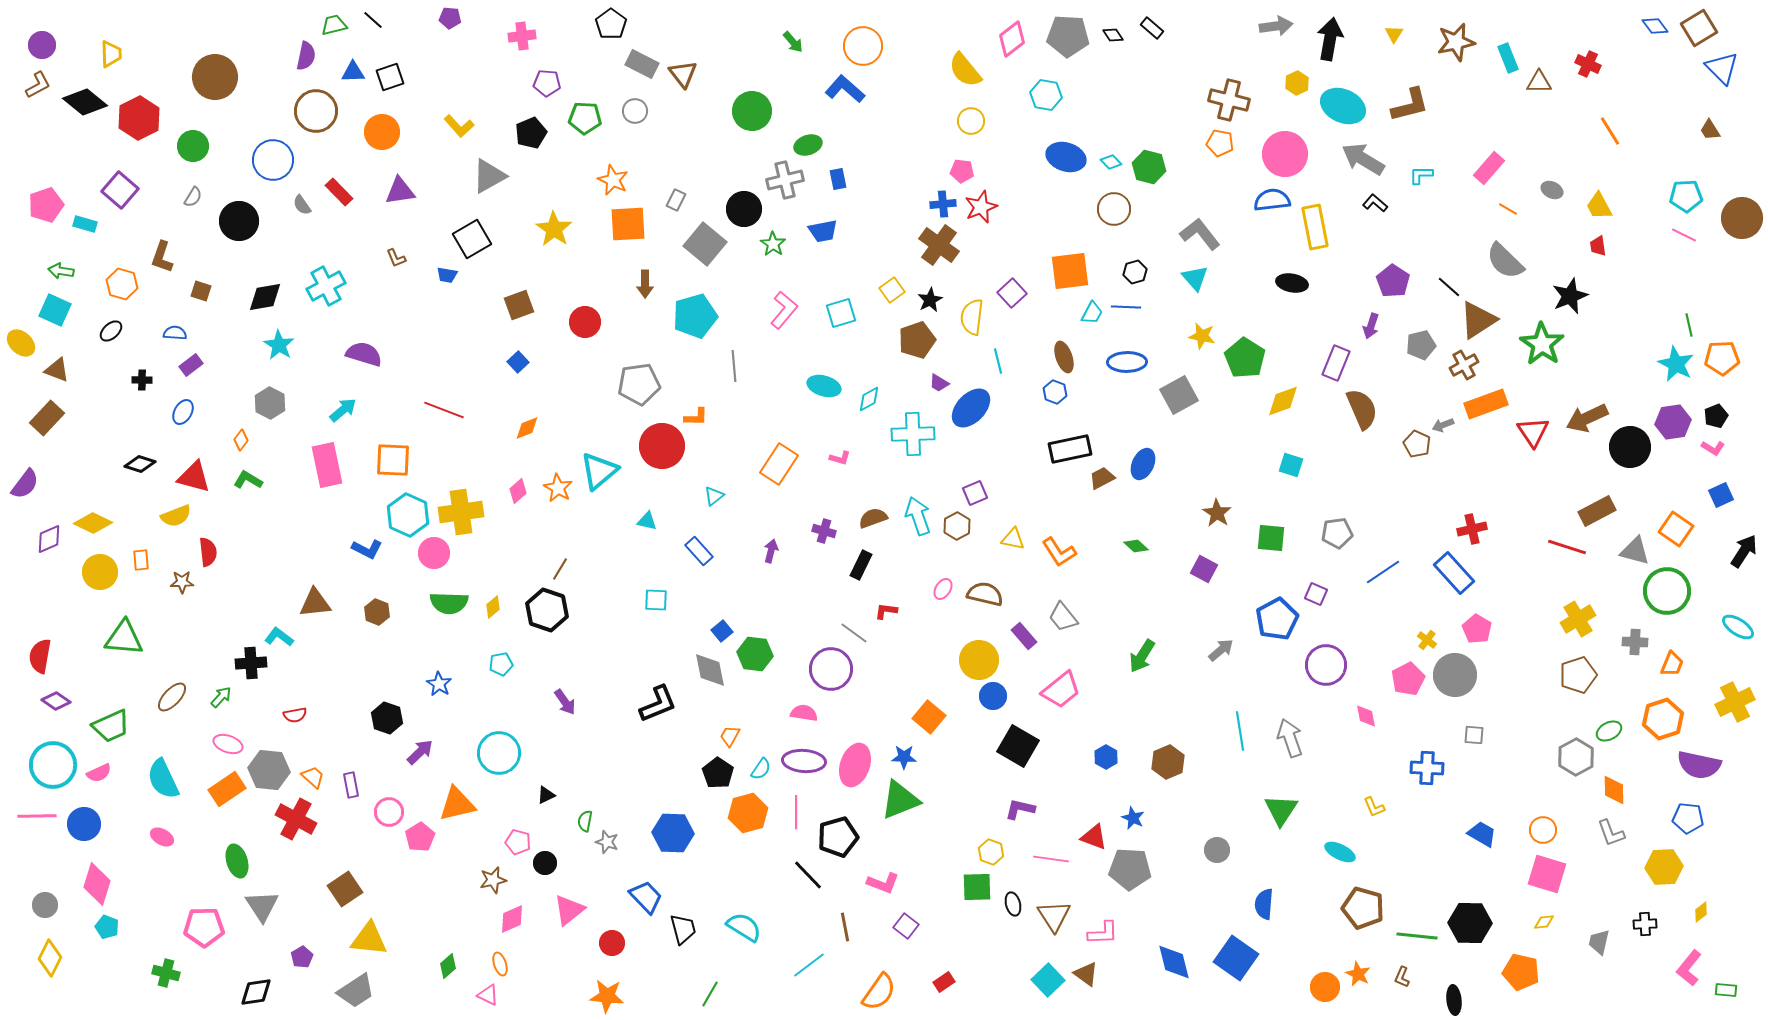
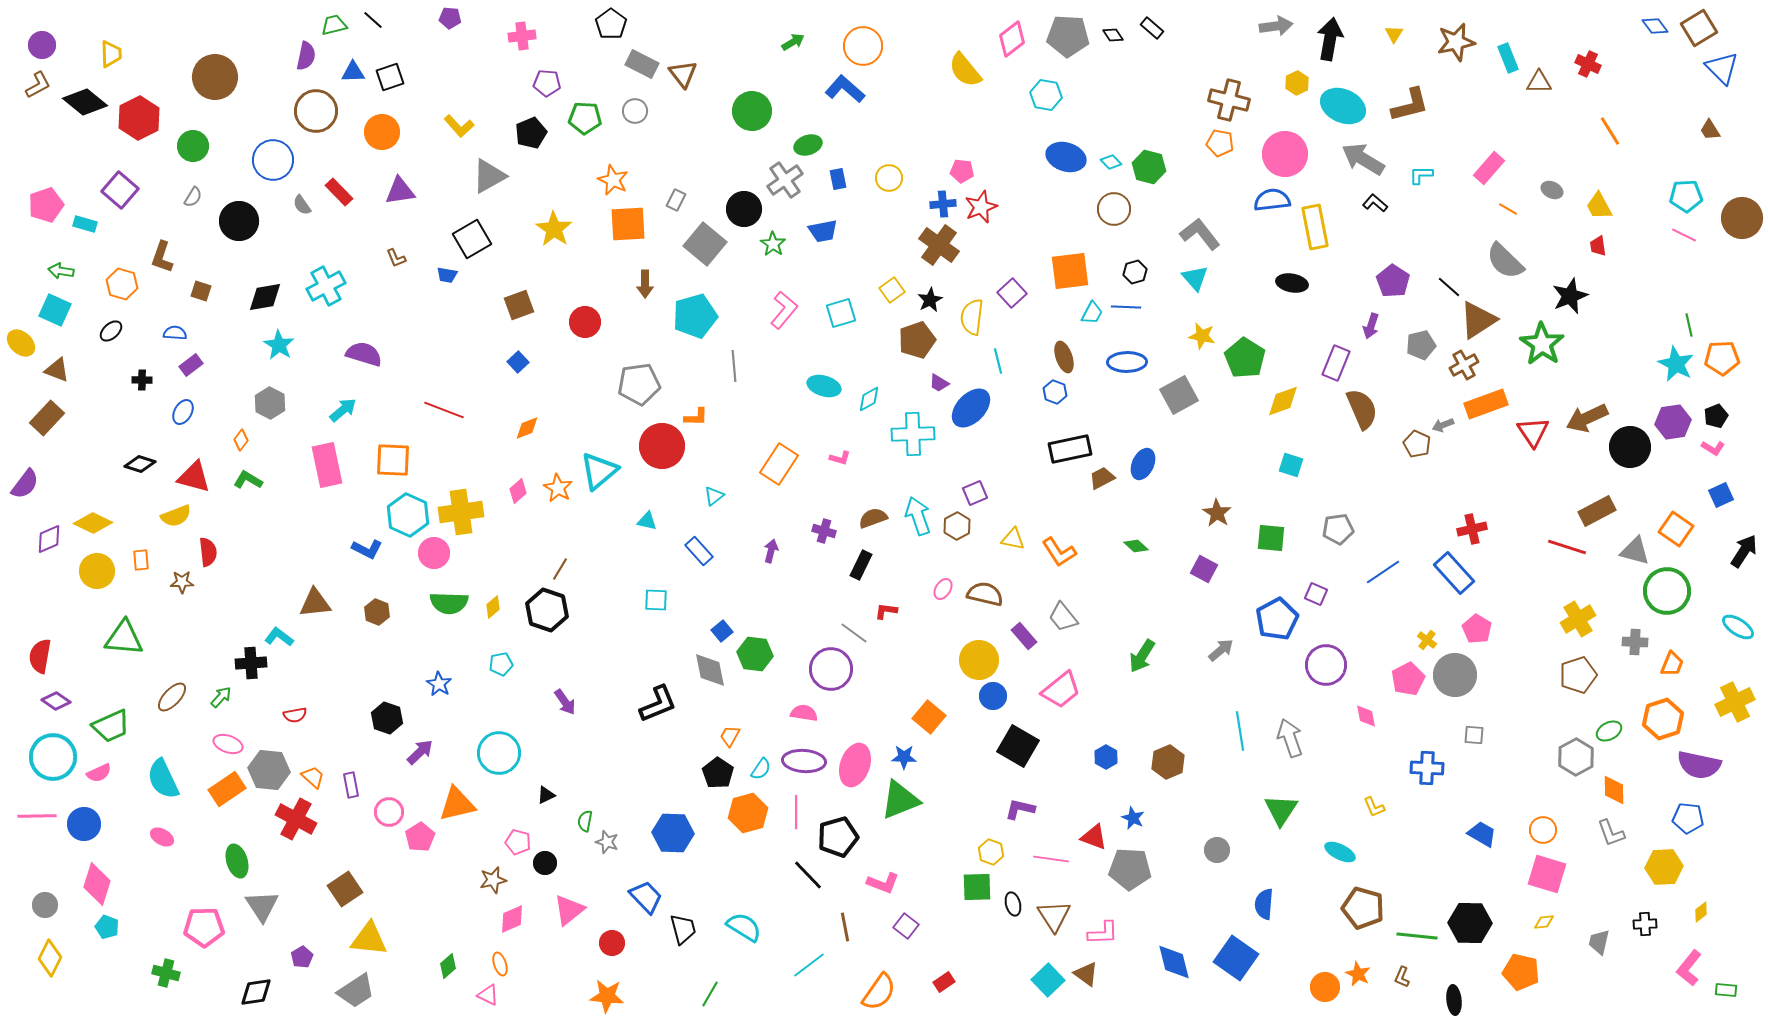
green arrow at (793, 42): rotated 80 degrees counterclockwise
yellow circle at (971, 121): moved 82 px left, 57 px down
gray cross at (785, 180): rotated 21 degrees counterclockwise
gray pentagon at (1337, 533): moved 1 px right, 4 px up
yellow circle at (100, 572): moved 3 px left, 1 px up
cyan circle at (53, 765): moved 8 px up
